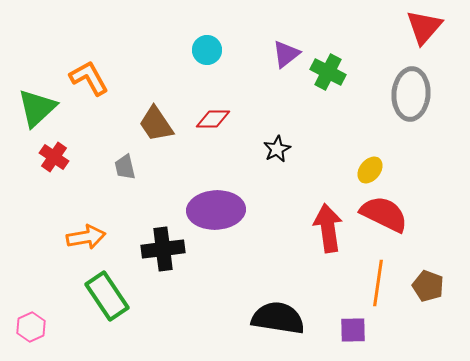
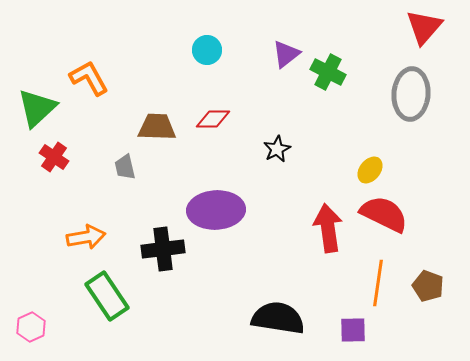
brown trapezoid: moved 1 px right, 3 px down; rotated 126 degrees clockwise
